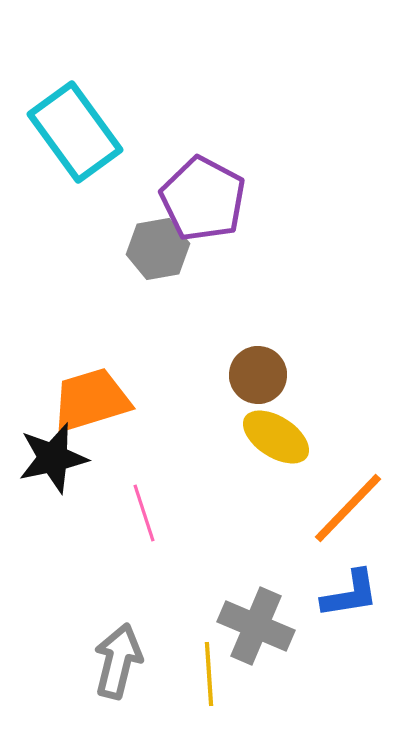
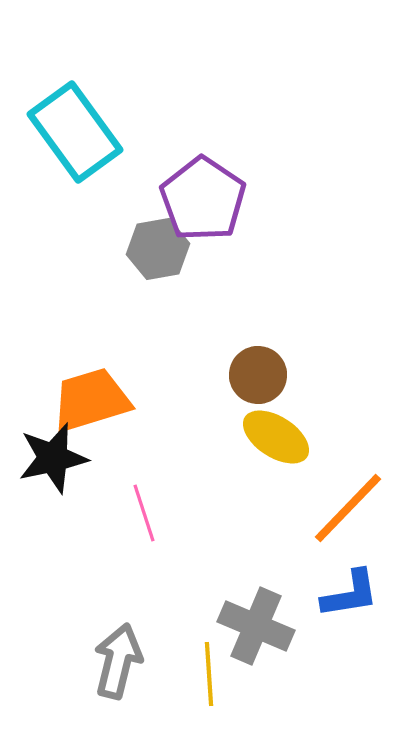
purple pentagon: rotated 6 degrees clockwise
